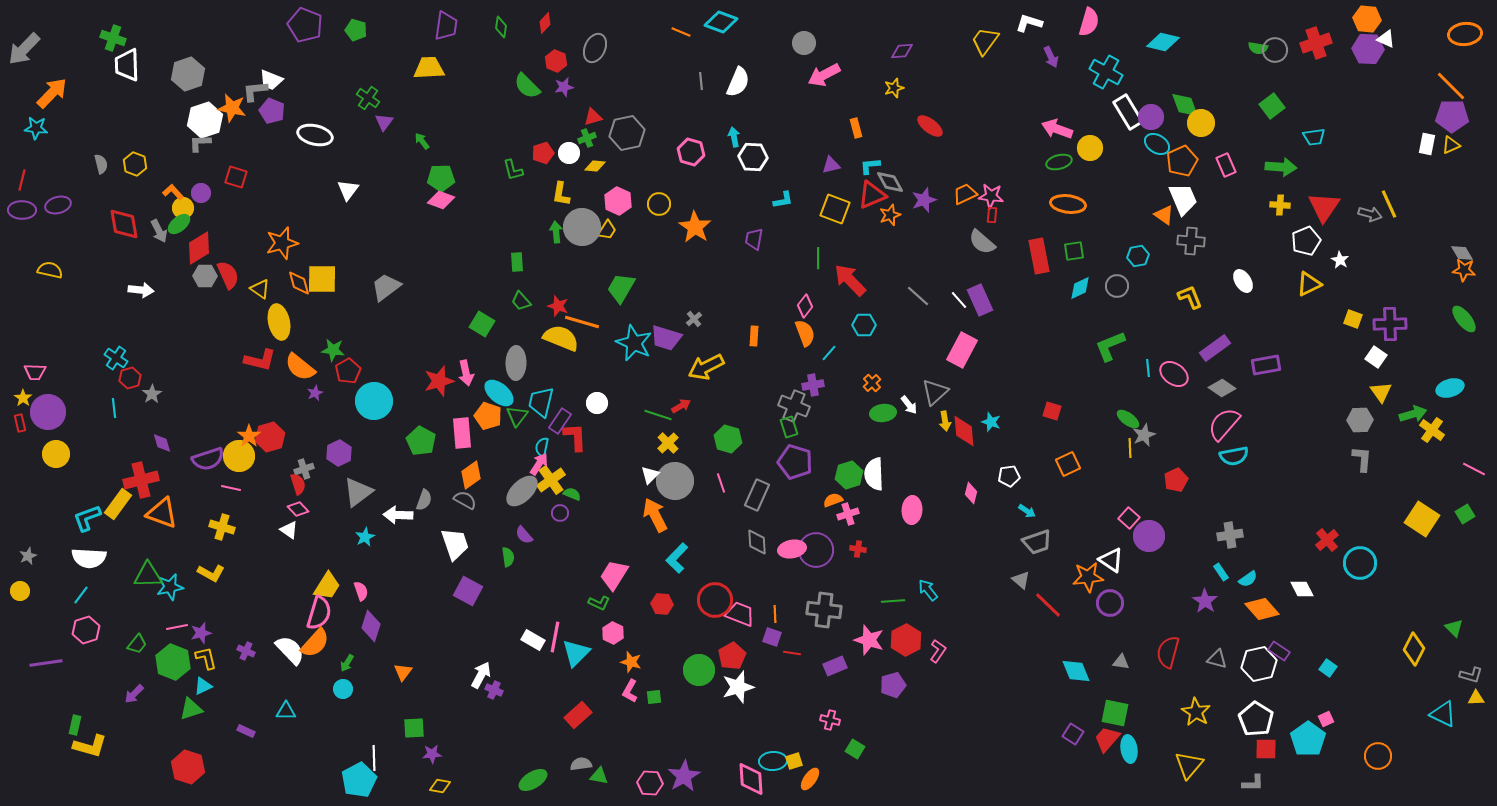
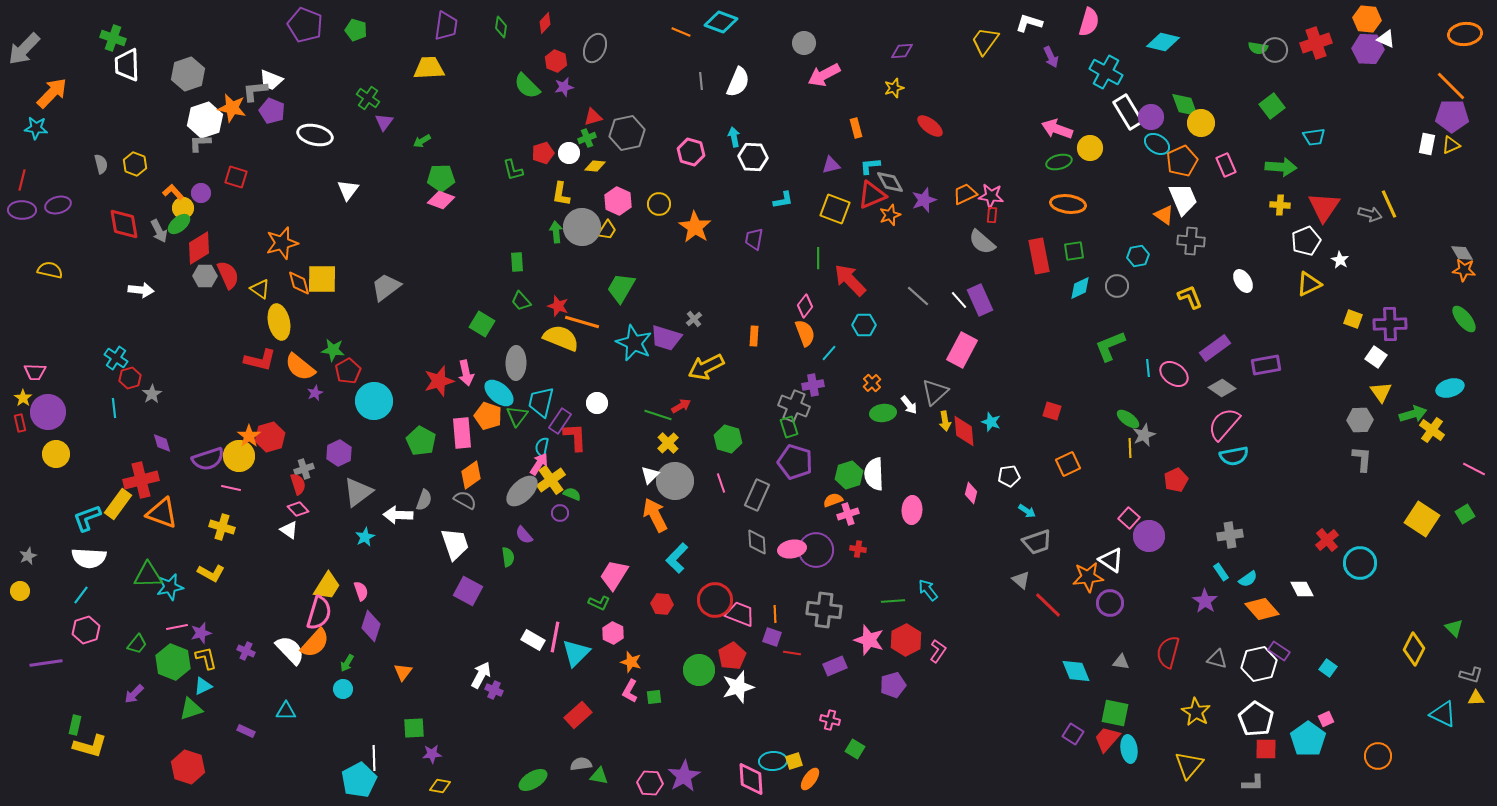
green arrow at (422, 141): rotated 84 degrees counterclockwise
